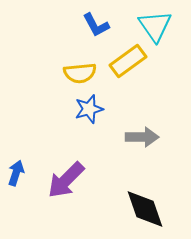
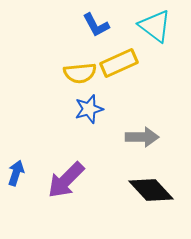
cyan triangle: rotated 18 degrees counterclockwise
yellow rectangle: moved 9 px left, 2 px down; rotated 12 degrees clockwise
black diamond: moved 6 px right, 19 px up; rotated 24 degrees counterclockwise
